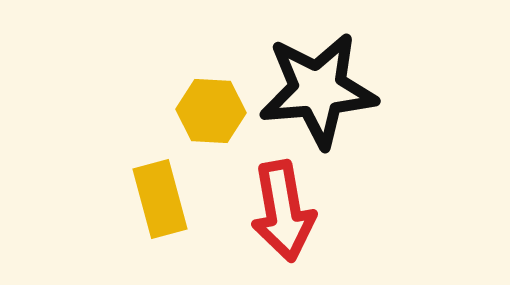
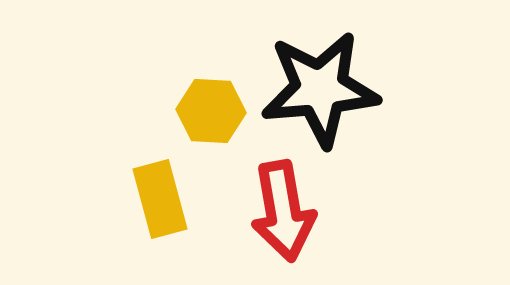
black star: moved 2 px right, 1 px up
